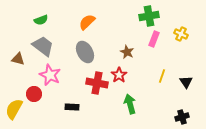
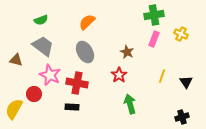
green cross: moved 5 px right, 1 px up
brown triangle: moved 2 px left, 1 px down
red cross: moved 20 px left
